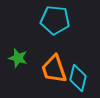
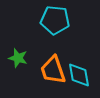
orange trapezoid: moved 1 px left, 1 px down
cyan diamond: moved 1 px right, 3 px up; rotated 24 degrees counterclockwise
